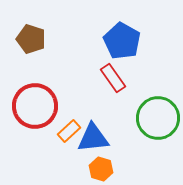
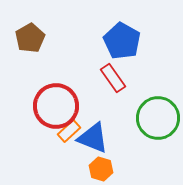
brown pentagon: moved 1 px left, 1 px up; rotated 24 degrees clockwise
red circle: moved 21 px right
blue triangle: rotated 28 degrees clockwise
